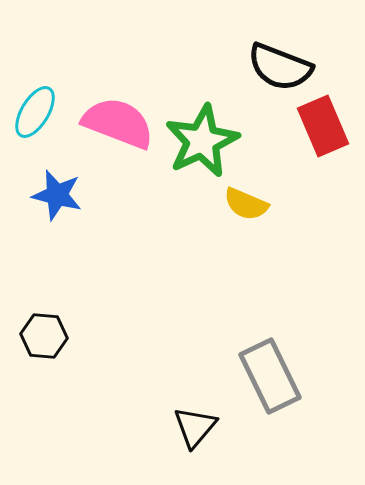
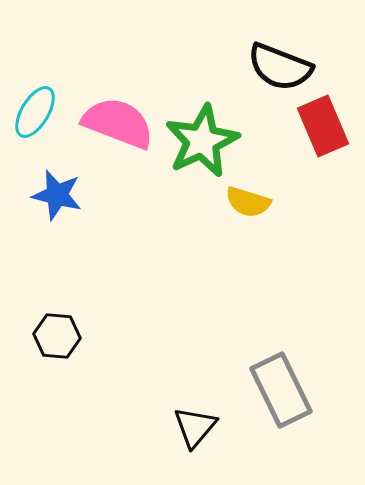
yellow semicircle: moved 2 px right, 2 px up; rotated 6 degrees counterclockwise
black hexagon: moved 13 px right
gray rectangle: moved 11 px right, 14 px down
